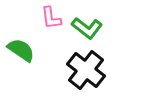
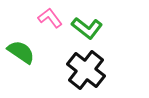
pink L-shape: moved 1 px left; rotated 150 degrees clockwise
green semicircle: moved 2 px down
